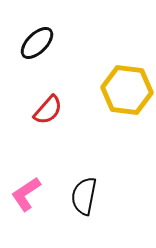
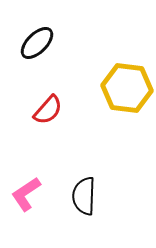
yellow hexagon: moved 2 px up
black semicircle: rotated 9 degrees counterclockwise
